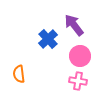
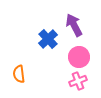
purple arrow: rotated 10 degrees clockwise
pink circle: moved 1 px left, 1 px down
pink cross: rotated 30 degrees counterclockwise
